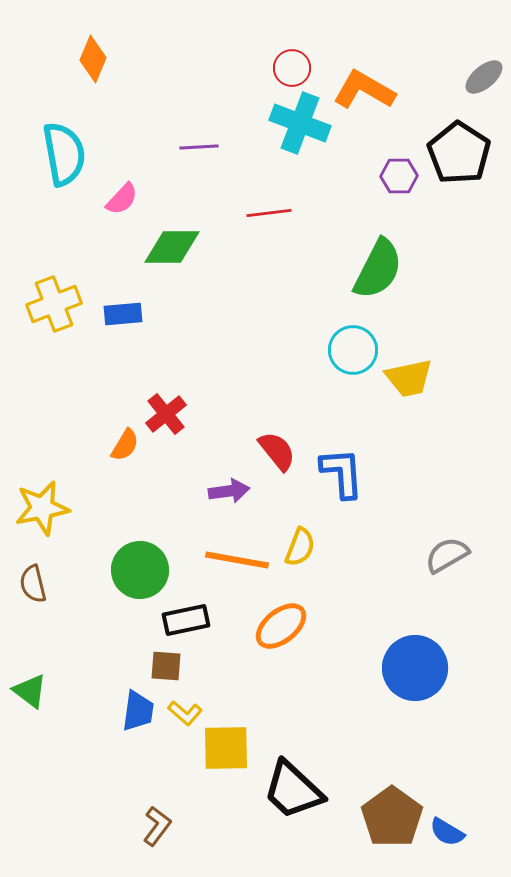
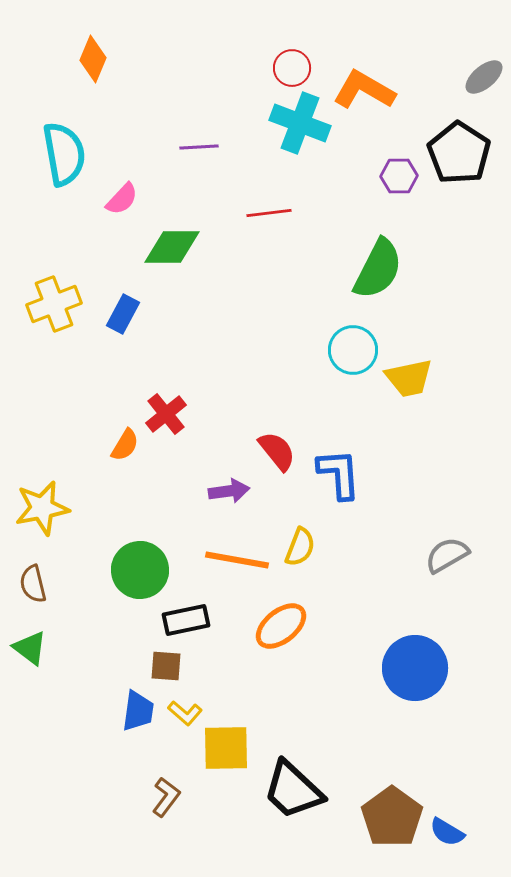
blue rectangle: rotated 57 degrees counterclockwise
blue L-shape: moved 3 px left, 1 px down
green triangle: moved 43 px up
brown L-shape: moved 9 px right, 29 px up
